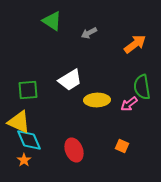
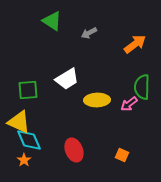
white trapezoid: moved 3 px left, 1 px up
green semicircle: rotated 10 degrees clockwise
orange square: moved 9 px down
